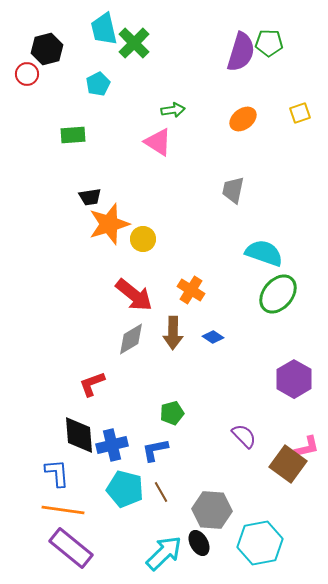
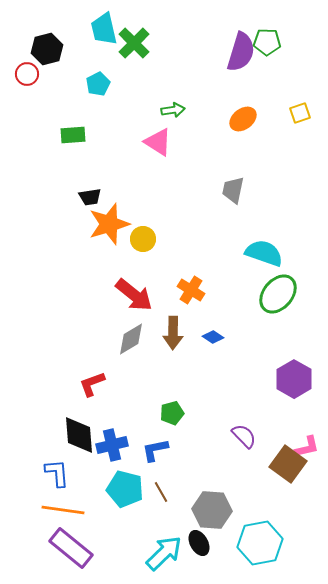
green pentagon at (269, 43): moved 2 px left, 1 px up
